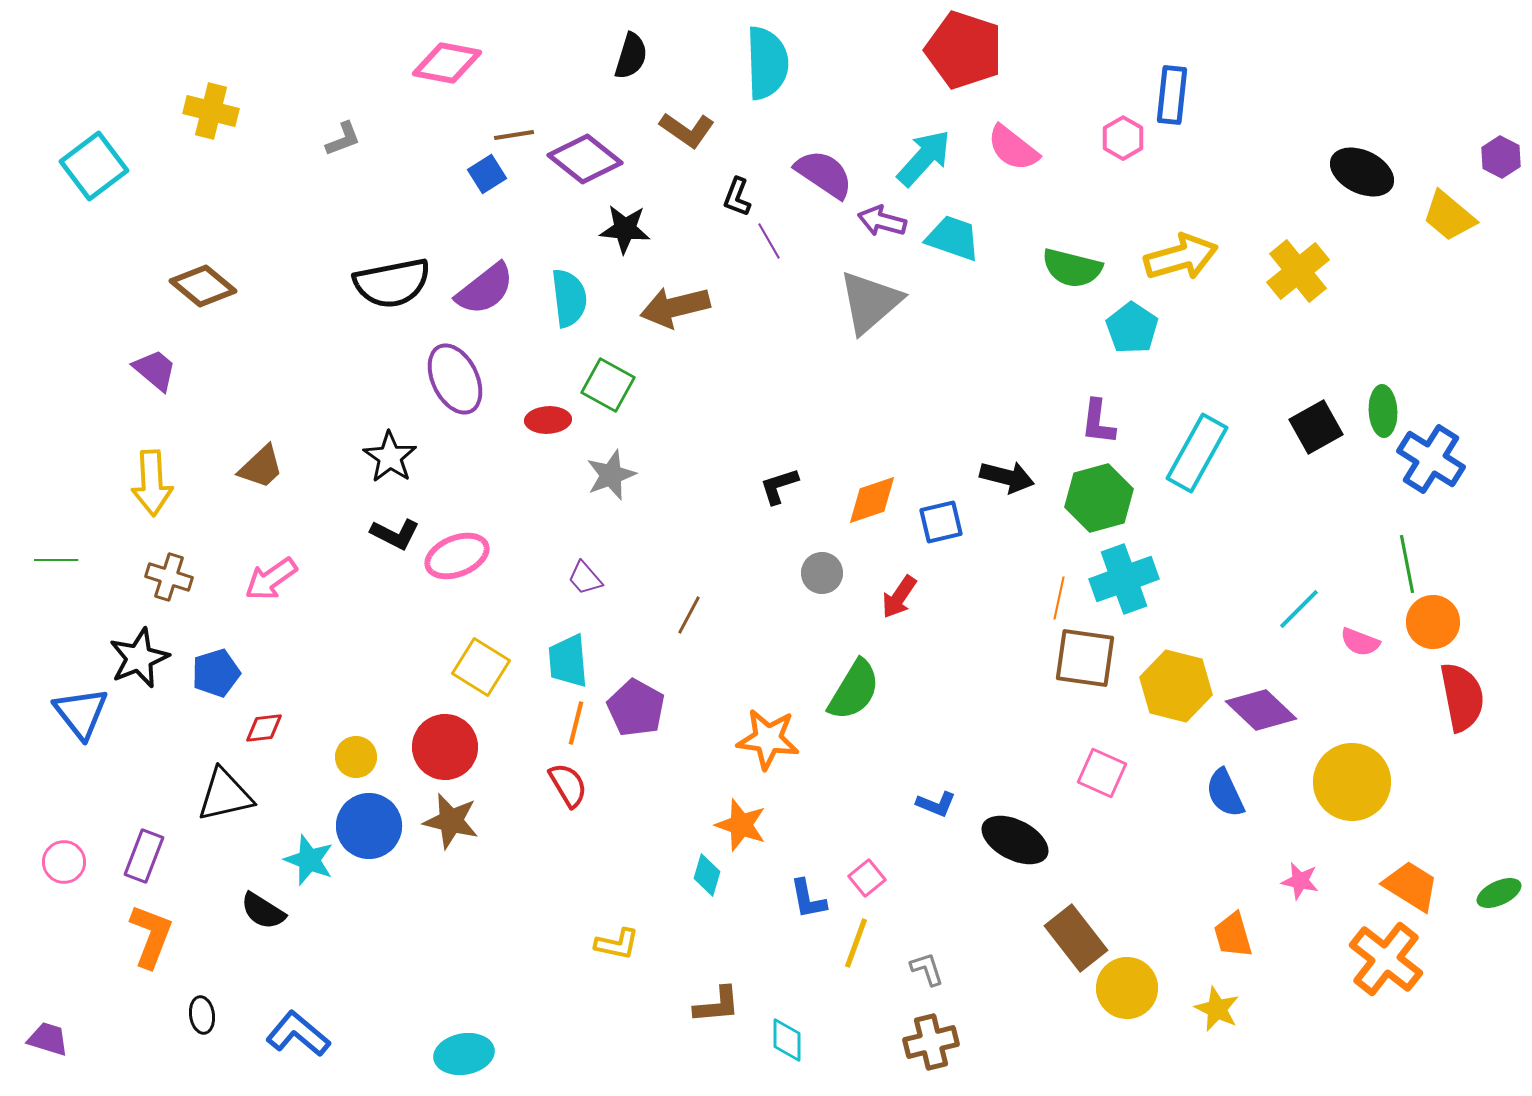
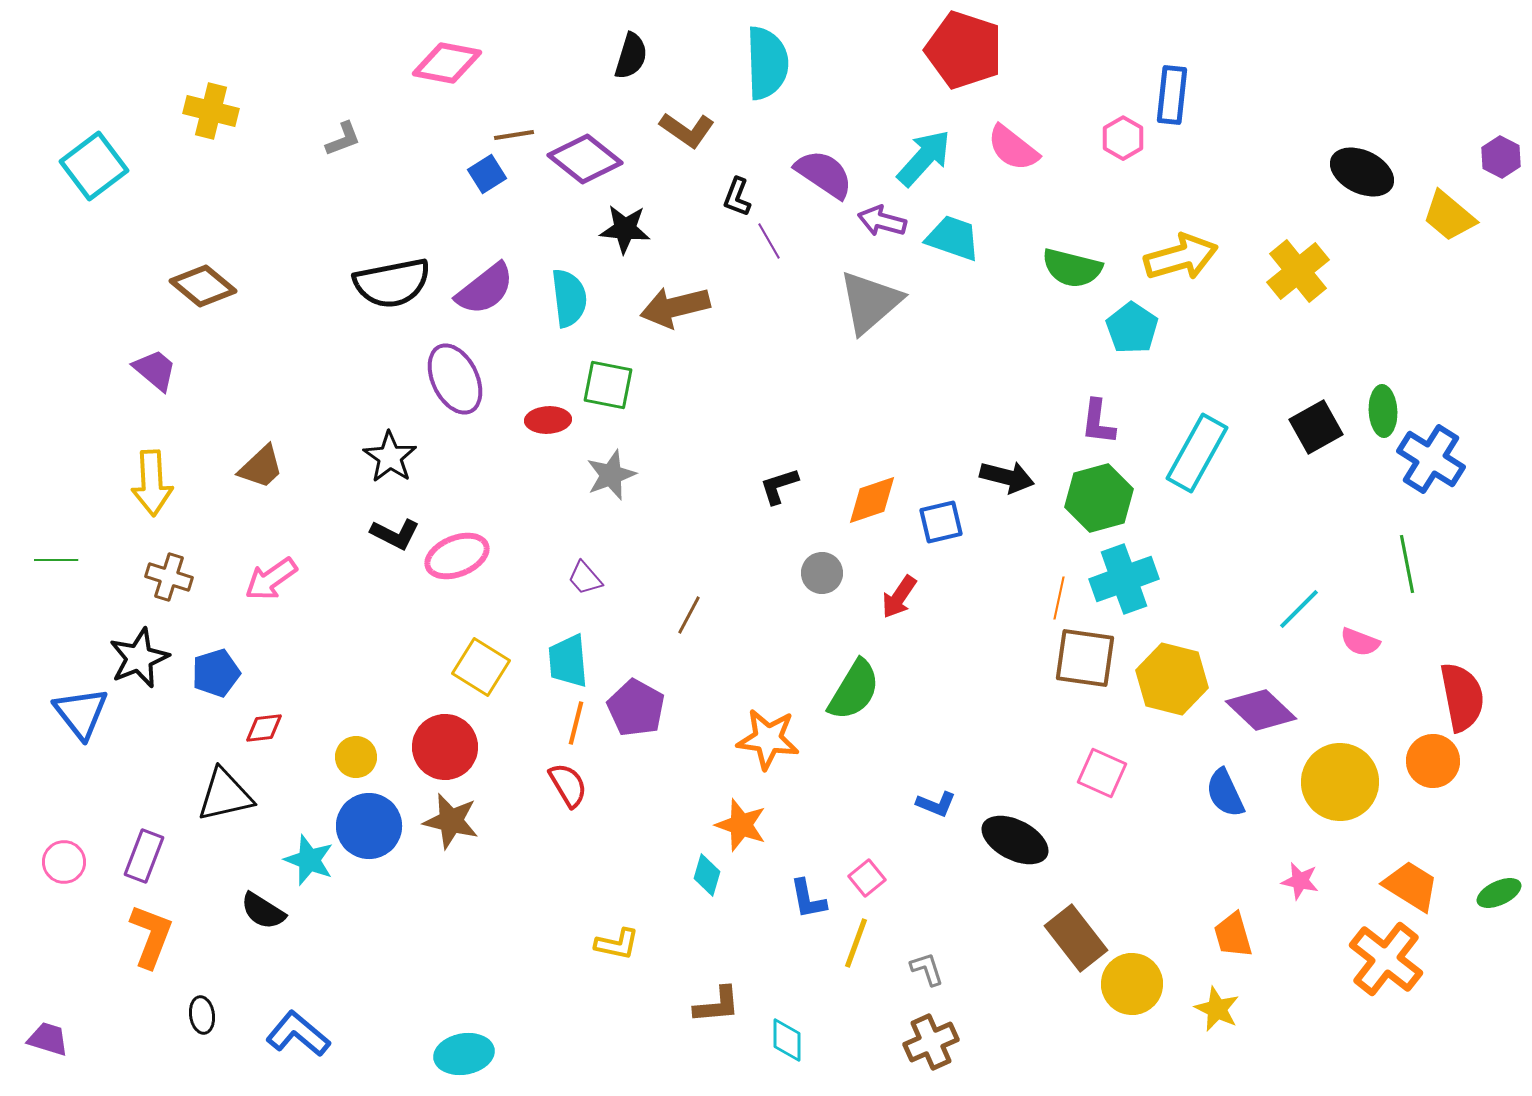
green square at (608, 385): rotated 18 degrees counterclockwise
orange circle at (1433, 622): moved 139 px down
yellow hexagon at (1176, 686): moved 4 px left, 7 px up
yellow circle at (1352, 782): moved 12 px left
yellow circle at (1127, 988): moved 5 px right, 4 px up
brown cross at (931, 1042): rotated 10 degrees counterclockwise
